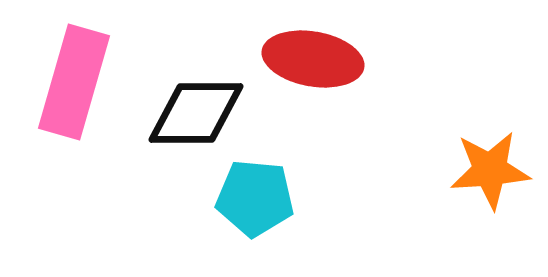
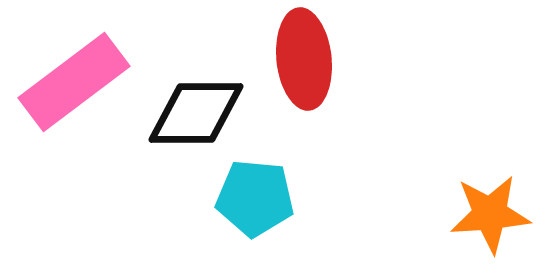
red ellipse: moved 9 px left; rotated 74 degrees clockwise
pink rectangle: rotated 37 degrees clockwise
orange star: moved 44 px down
